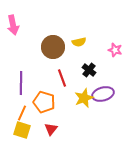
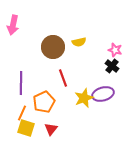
pink arrow: rotated 24 degrees clockwise
black cross: moved 23 px right, 4 px up
red line: moved 1 px right
orange pentagon: rotated 30 degrees clockwise
yellow square: moved 4 px right, 2 px up
